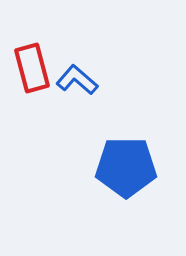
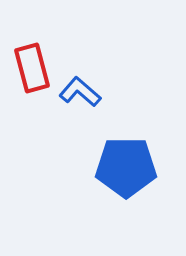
blue L-shape: moved 3 px right, 12 px down
